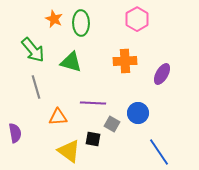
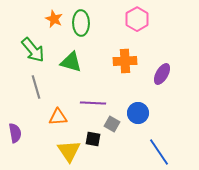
yellow triangle: rotated 20 degrees clockwise
